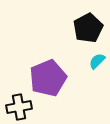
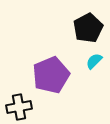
cyan semicircle: moved 3 px left
purple pentagon: moved 3 px right, 3 px up
